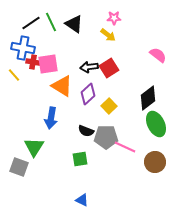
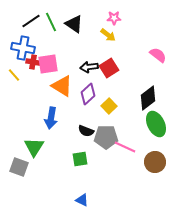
black line: moved 2 px up
